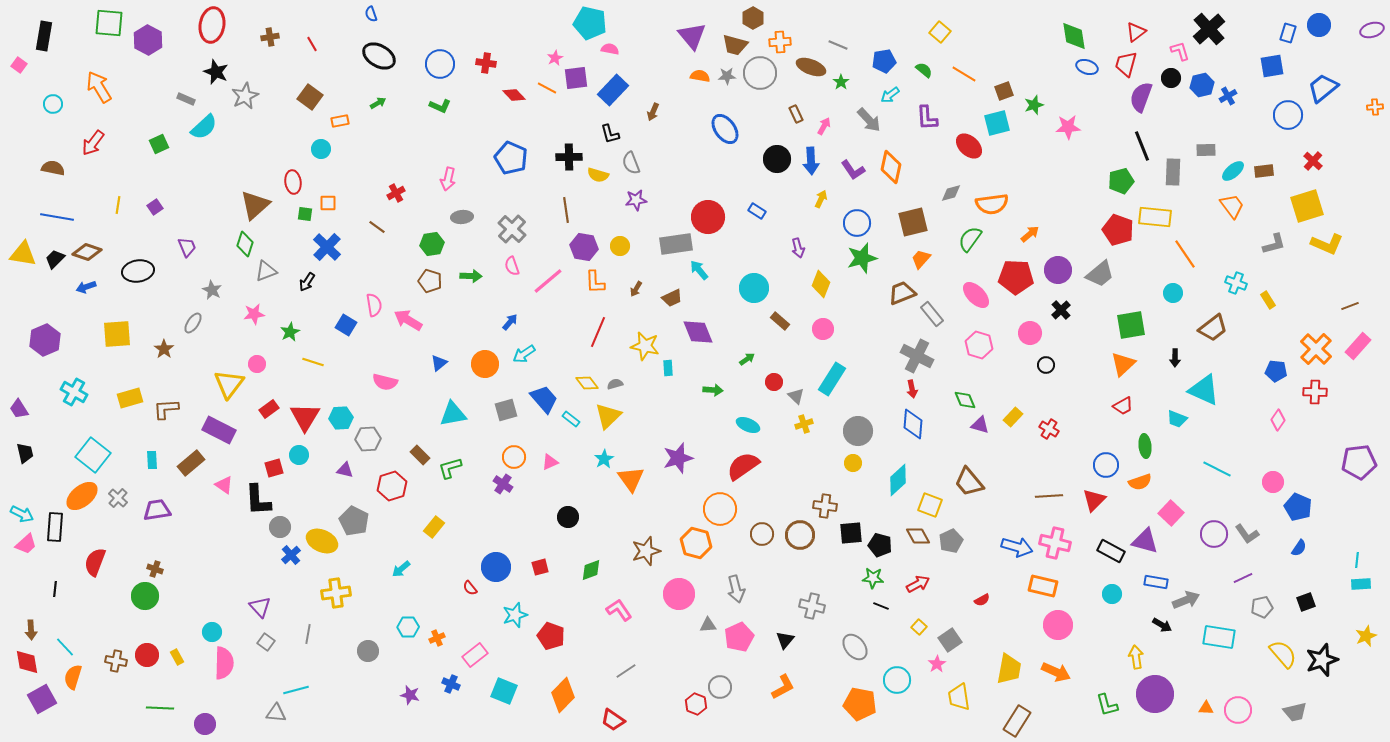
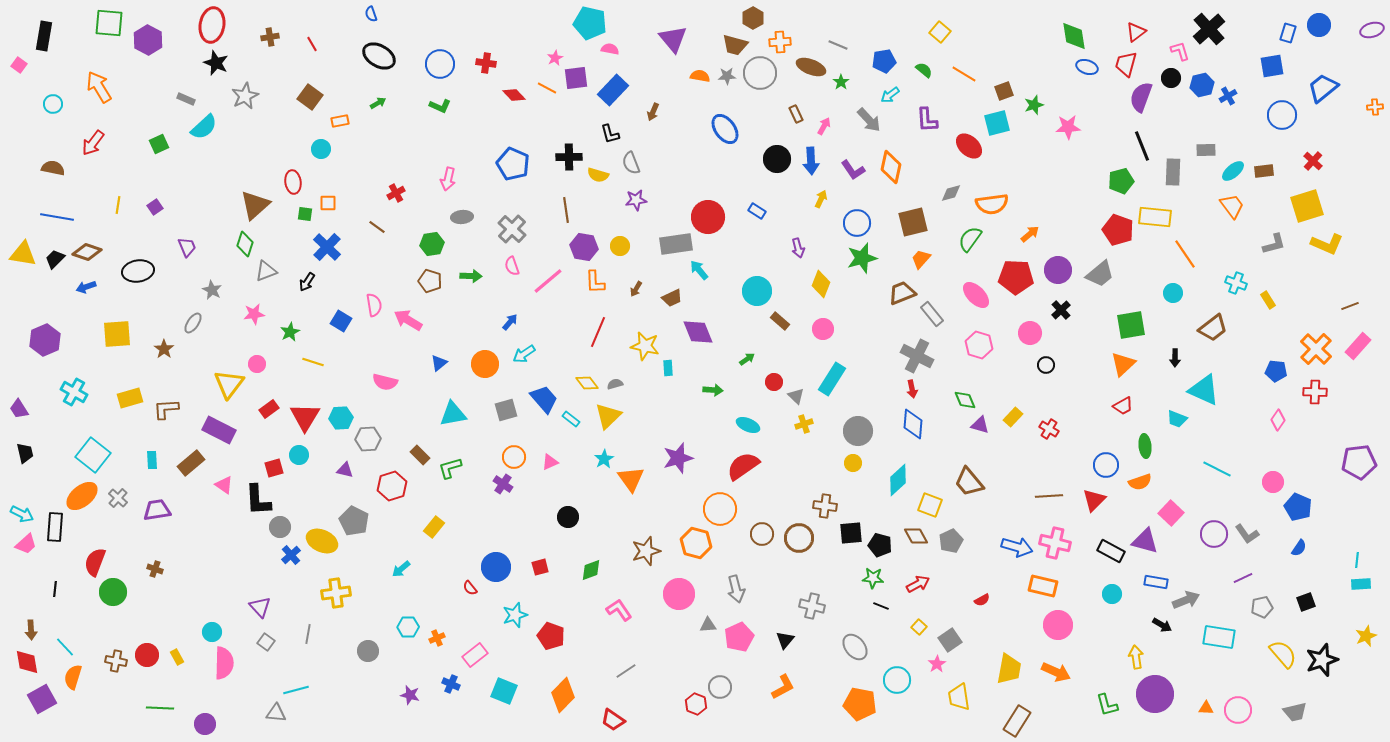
purple triangle at (692, 36): moved 19 px left, 3 px down
black star at (216, 72): moved 9 px up
blue circle at (1288, 115): moved 6 px left
purple L-shape at (927, 118): moved 2 px down
blue pentagon at (511, 158): moved 2 px right, 6 px down
cyan circle at (754, 288): moved 3 px right, 3 px down
blue square at (346, 325): moved 5 px left, 4 px up
brown circle at (800, 535): moved 1 px left, 3 px down
brown diamond at (918, 536): moved 2 px left
green circle at (145, 596): moved 32 px left, 4 px up
